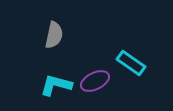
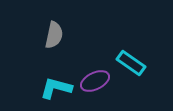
cyan L-shape: moved 3 px down
